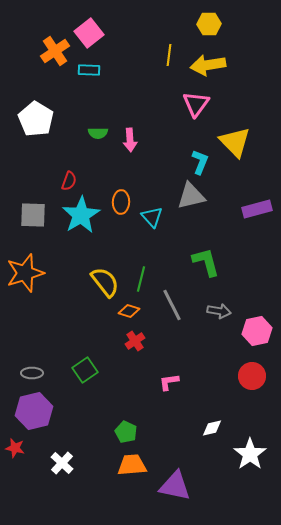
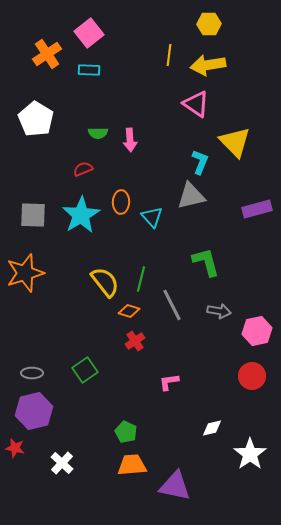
orange cross: moved 8 px left, 3 px down
pink triangle: rotated 32 degrees counterclockwise
red semicircle: moved 14 px right, 12 px up; rotated 132 degrees counterclockwise
